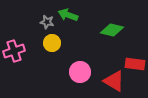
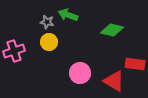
yellow circle: moved 3 px left, 1 px up
pink circle: moved 1 px down
